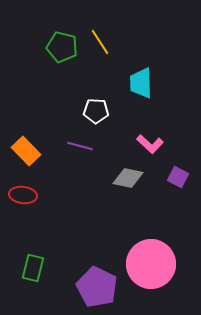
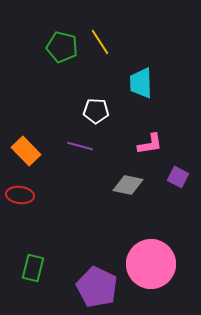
pink L-shape: rotated 52 degrees counterclockwise
gray diamond: moved 7 px down
red ellipse: moved 3 px left
